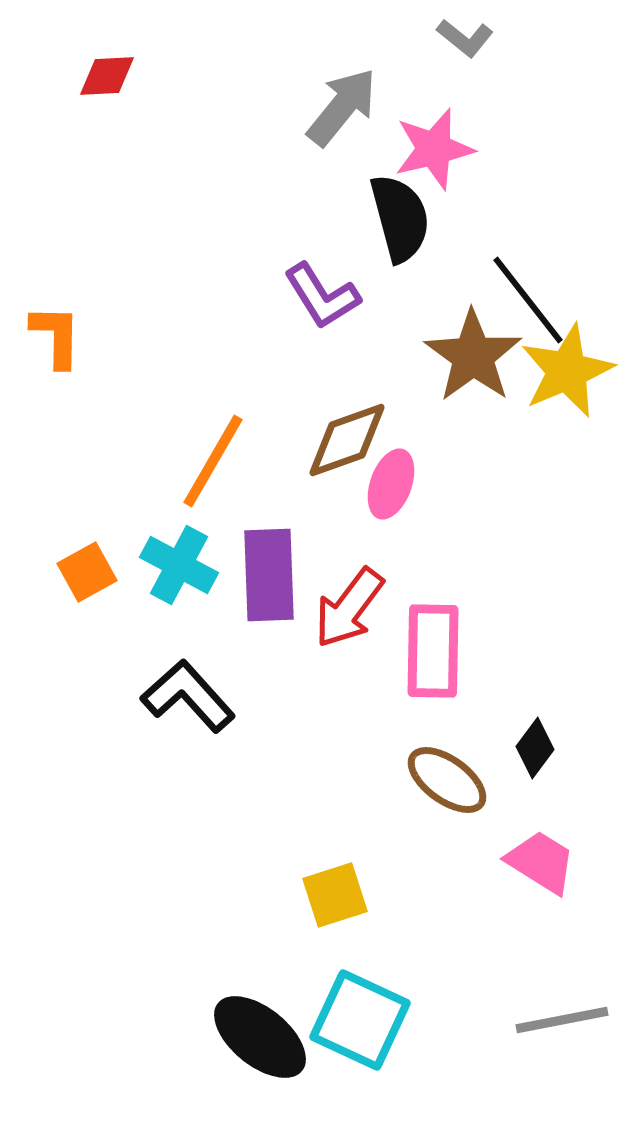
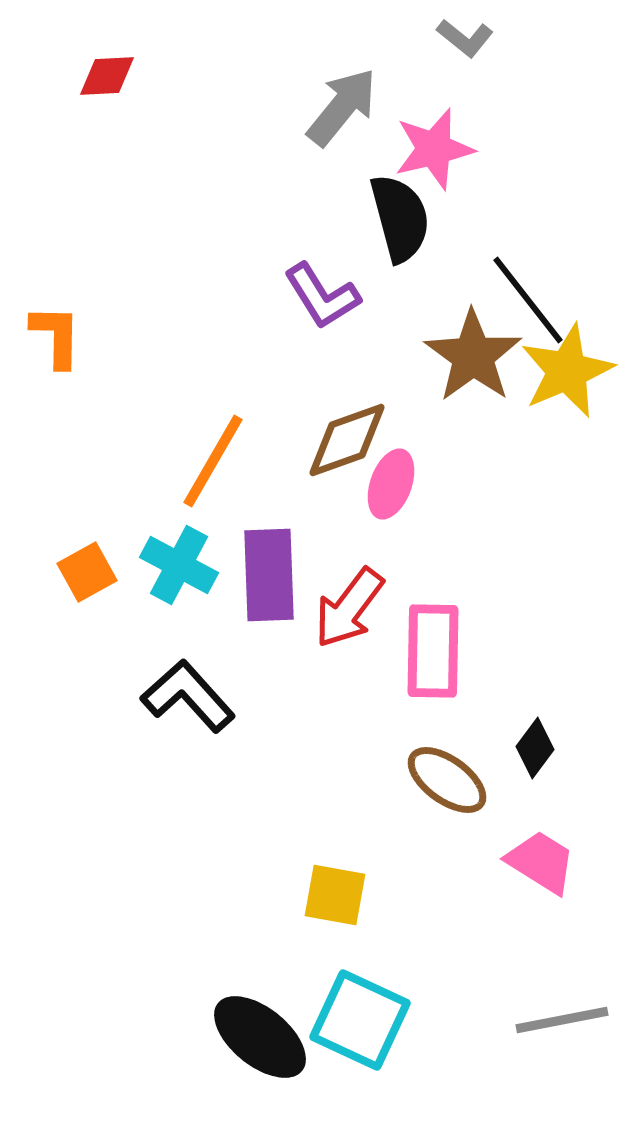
yellow square: rotated 28 degrees clockwise
